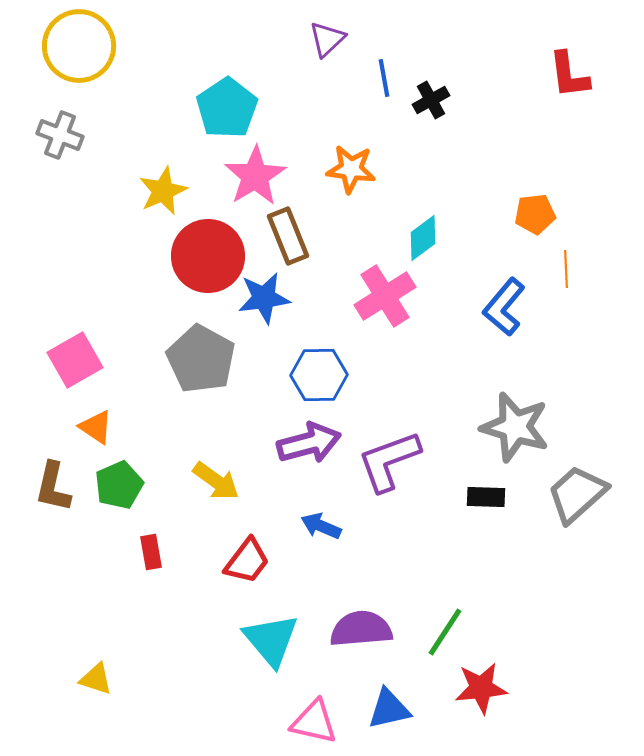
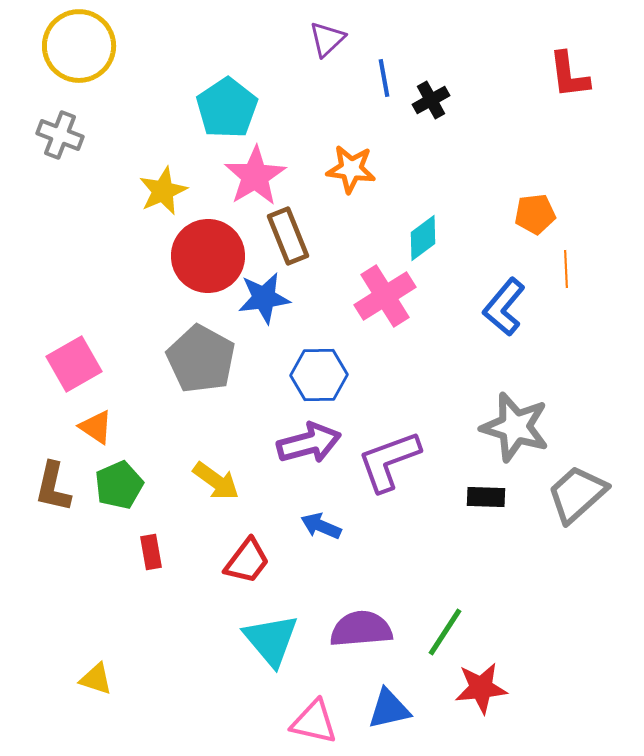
pink square: moved 1 px left, 4 px down
